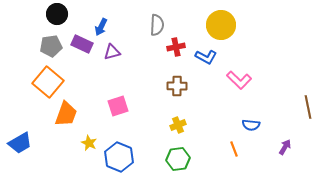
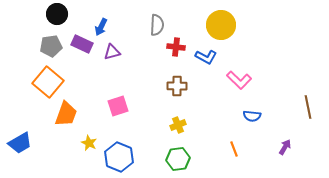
red cross: rotated 18 degrees clockwise
blue semicircle: moved 1 px right, 9 px up
